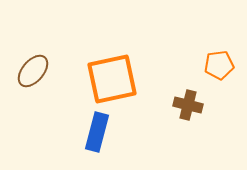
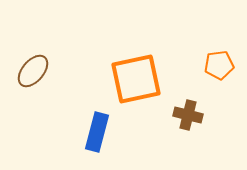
orange square: moved 24 px right
brown cross: moved 10 px down
